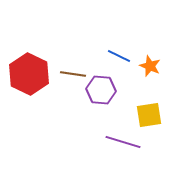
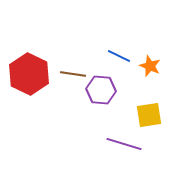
purple line: moved 1 px right, 2 px down
